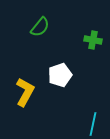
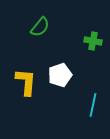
green cross: moved 1 px down
yellow L-shape: moved 1 px right, 10 px up; rotated 24 degrees counterclockwise
cyan line: moved 19 px up
